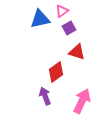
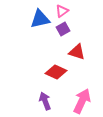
purple square: moved 6 px left, 1 px down
red diamond: rotated 60 degrees clockwise
purple arrow: moved 5 px down
